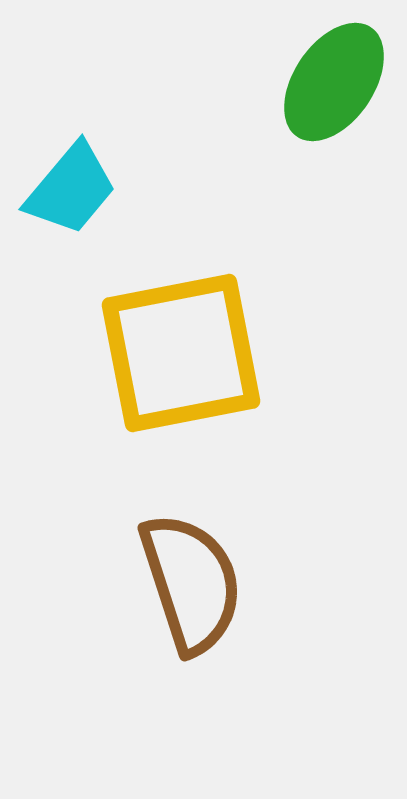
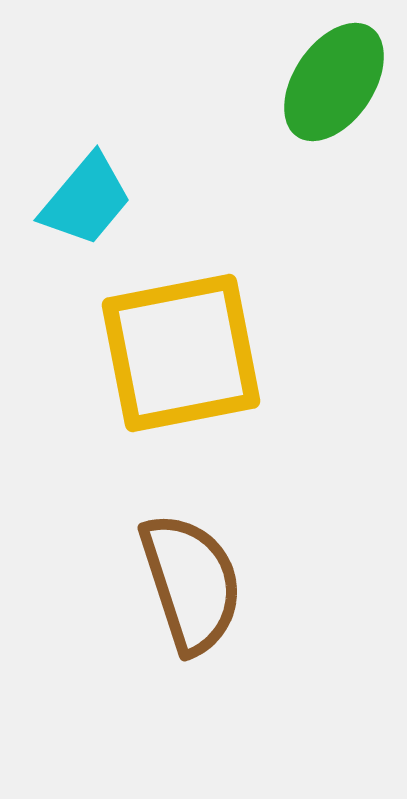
cyan trapezoid: moved 15 px right, 11 px down
